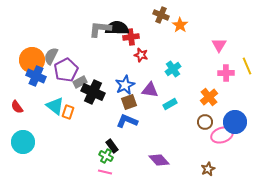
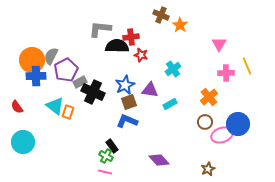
black semicircle: moved 18 px down
pink triangle: moved 1 px up
blue cross: rotated 24 degrees counterclockwise
blue circle: moved 3 px right, 2 px down
